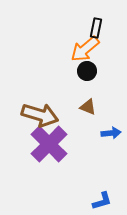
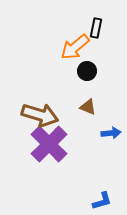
orange arrow: moved 10 px left, 2 px up
